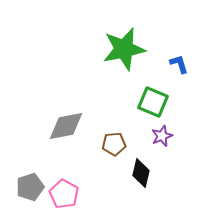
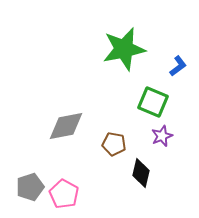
blue L-shape: moved 1 px left, 2 px down; rotated 70 degrees clockwise
brown pentagon: rotated 15 degrees clockwise
